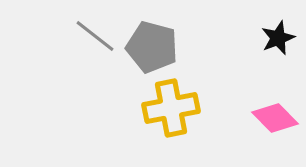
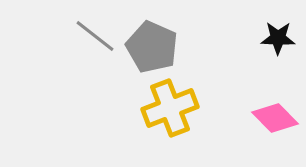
black star: rotated 24 degrees clockwise
gray pentagon: rotated 9 degrees clockwise
yellow cross: moved 1 px left; rotated 10 degrees counterclockwise
